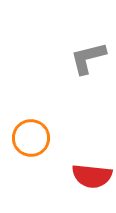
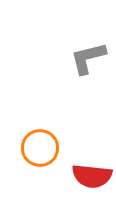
orange circle: moved 9 px right, 10 px down
